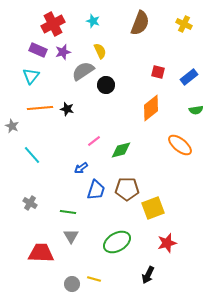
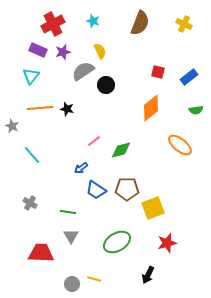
blue trapezoid: rotated 105 degrees clockwise
